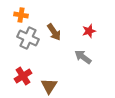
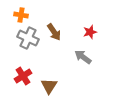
red star: moved 1 px right, 1 px down
